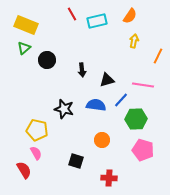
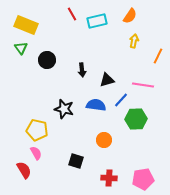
green triangle: moved 3 px left; rotated 24 degrees counterclockwise
orange circle: moved 2 px right
pink pentagon: moved 29 px down; rotated 25 degrees counterclockwise
